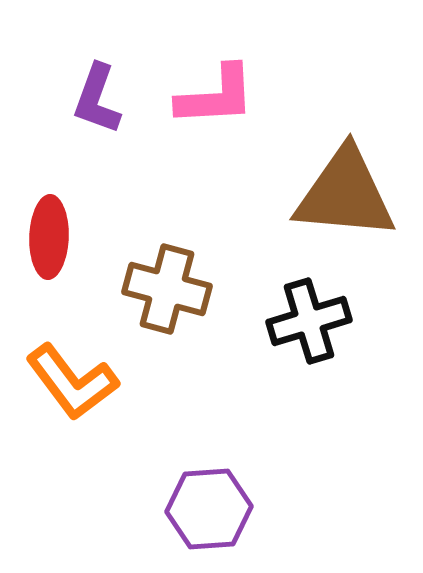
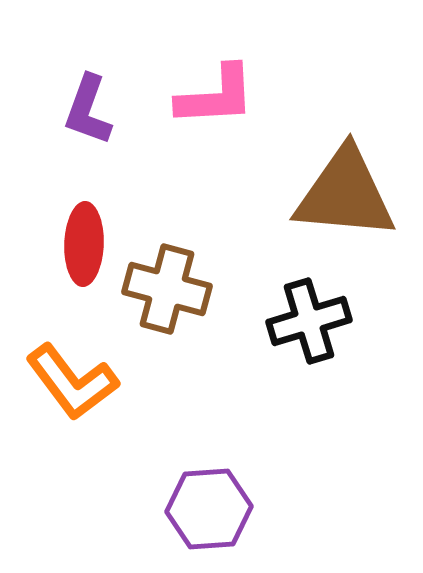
purple L-shape: moved 9 px left, 11 px down
red ellipse: moved 35 px right, 7 px down
